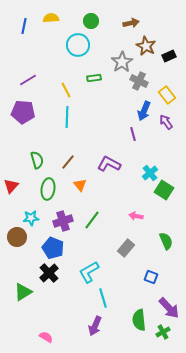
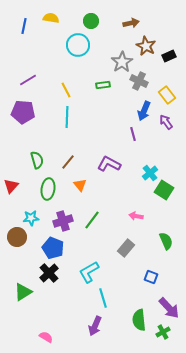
yellow semicircle at (51, 18): rotated 14 degrees clockwise
green rectangle at (94, 78): moved 9 px right, 7 px down
